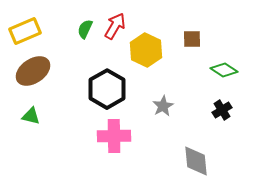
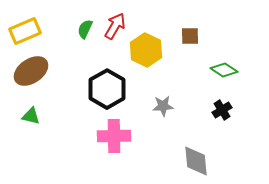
brown square: moved 2 px left, 3 px up
brown ellipse: moved 2 px left
gray star: rotated 25 degrees clockwise
